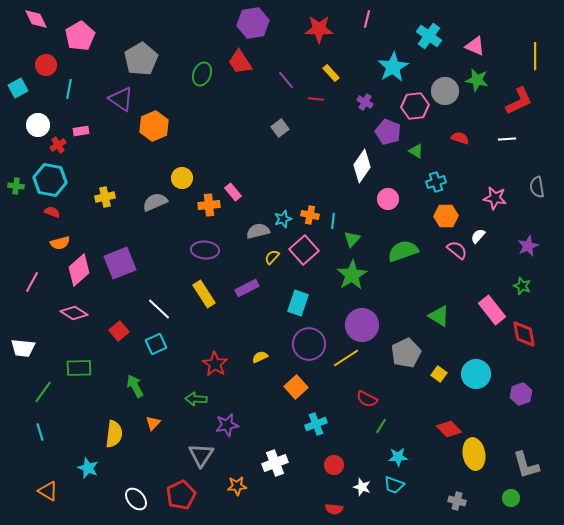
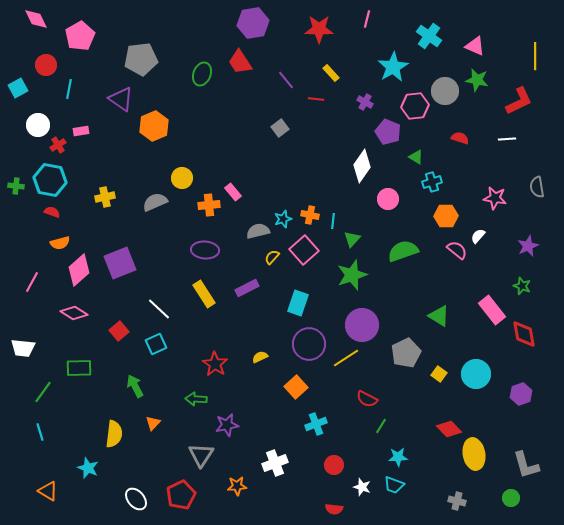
gray pentagon at (141, 59): rotated 24 degrees clockwise
green triangle at (416, 151): moved 6 px down
cyan cross at (436, 182): moved 4 px left
green star at (352, 275): rotated 12 degrees clockwise
